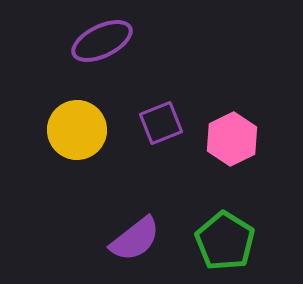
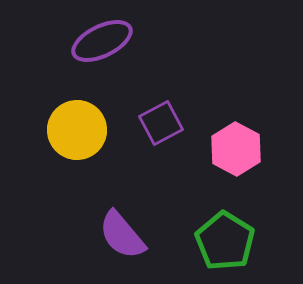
purple square: rotated 6 degrees counterclockwise
pink hexagon: moved 4 px right, 10 px down; rotated 6 degrees counterclockwise
purple semicircle: moved 13 px left, 4 px up; rotated 88 degrees clockwise
